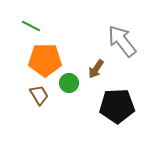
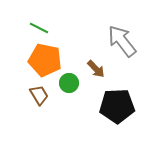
green line: moved 8 px right, 2 px down
orange pentagon: rotated 12 degrees clockwise
brown arrow: rotated 78 degrees counterclockwise
